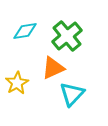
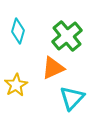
cyan diamond: moved 7 px left; rotated 65 degrees counterclockwise
yellow star: moved 1 px left, 2 px down
cyan triangle: moved 4 px down
